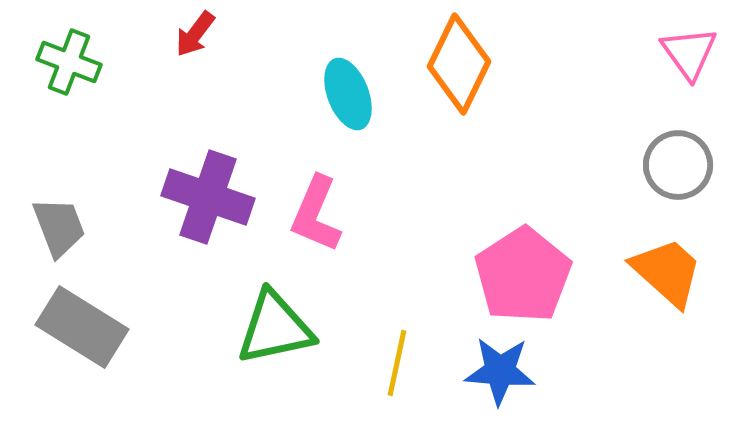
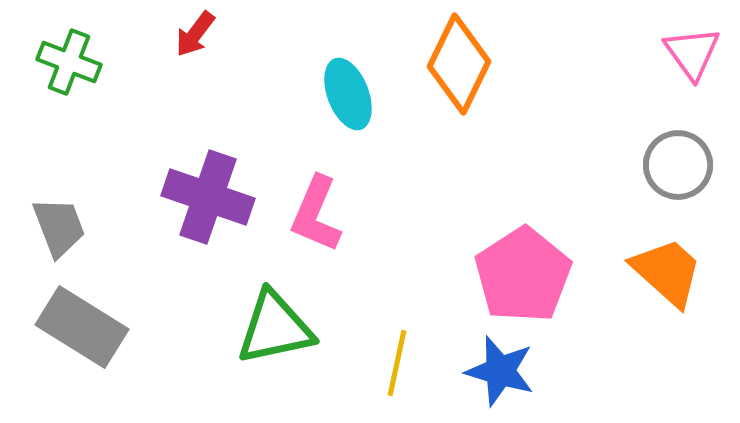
pink triangle: moved 3 px right
blue star: rotated 12 degrees clockwise
